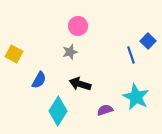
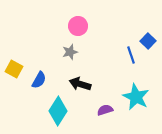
yellow square: moved 15 px down
